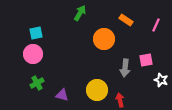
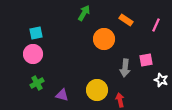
green arrow: moved 4 px right
